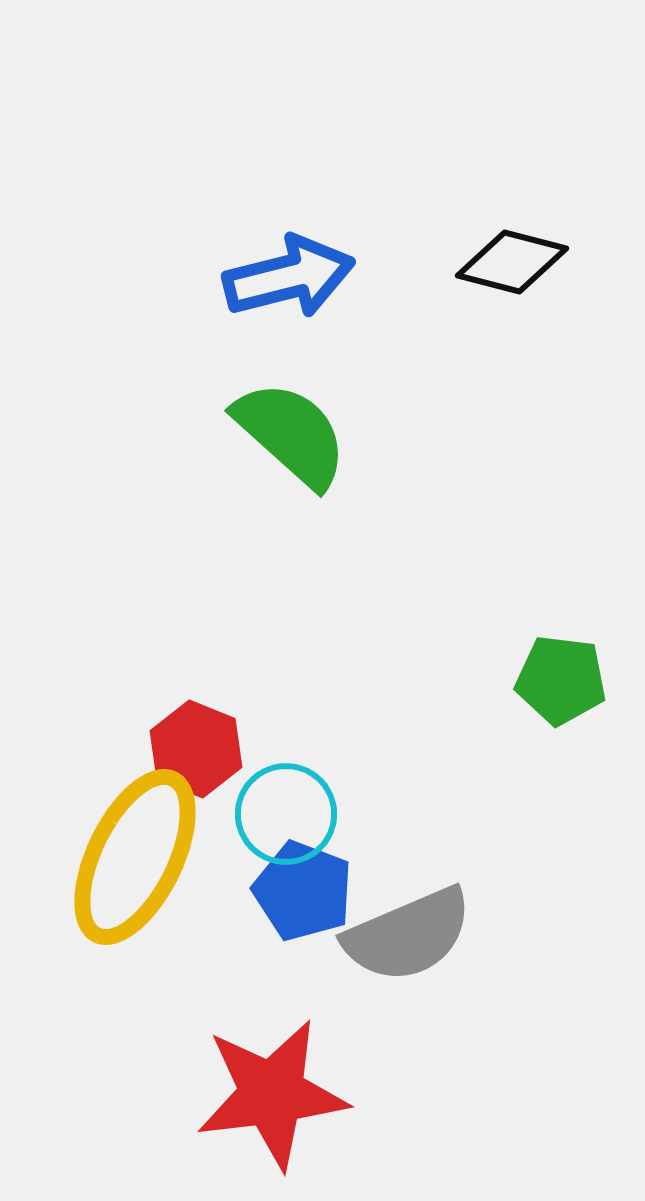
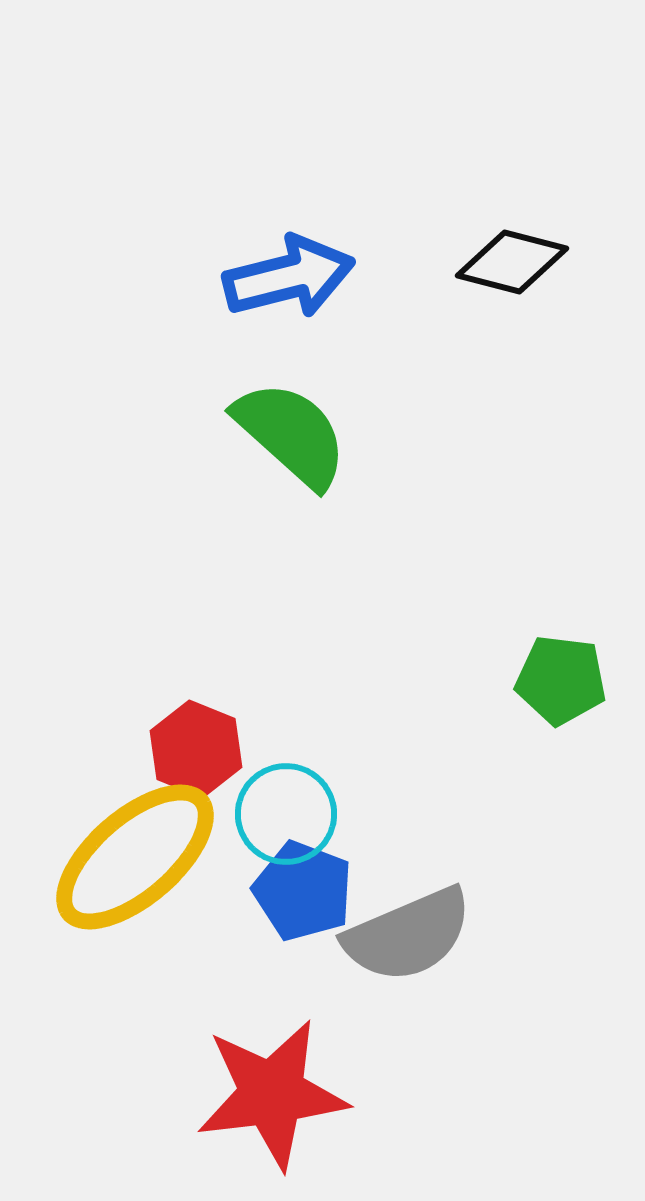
yellow ellipse: rotated 23 degrees clockwise
